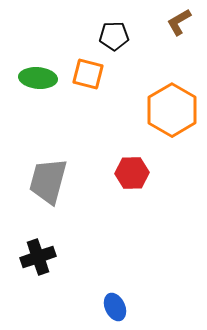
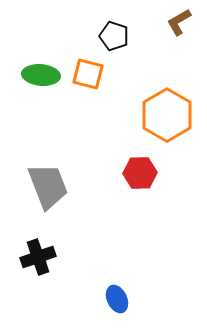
black pentagon: rotated 20 degrees clockwise
green ellipse: moved 3 px right, 3 px up
orange hexagon: moved 5 px left, 5 px down
red hexagon: moved 8 px right
gray trapezoid: moved 5 px down; rotated 144 degrees clockwise
blue ellipse: moved 2 px right, 8 px up
